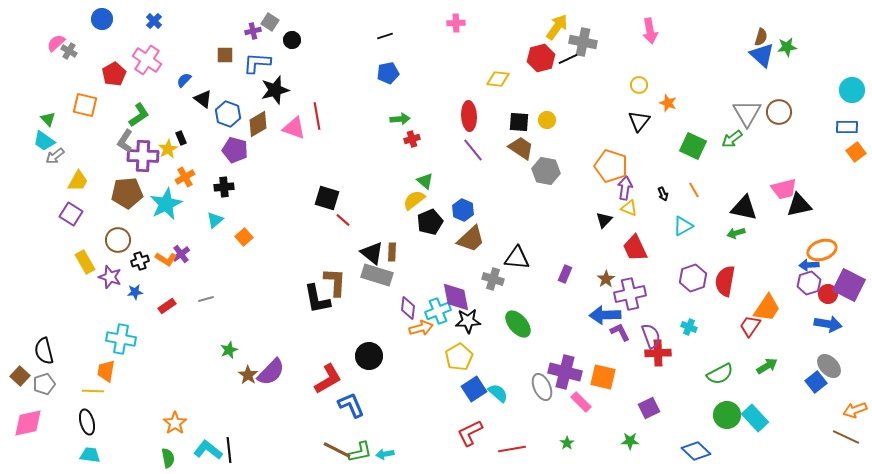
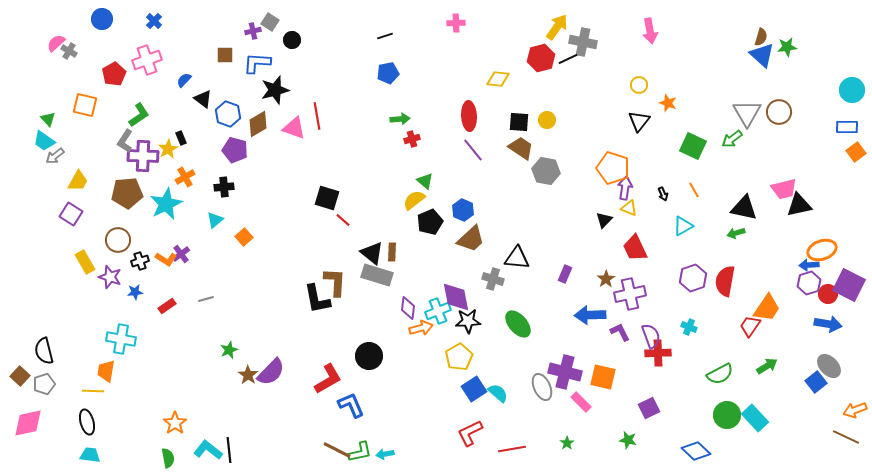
pink cross at (147, 60): rotated 36 degrees clockwise
orange pentagon at (611, 166): moved 2 px right, 2 px down
blue arrow at (605, 315): moved 15 px left
green star at (630, 441): moved 2 px left, 1 px up; rotated 12 degrees clockwise
